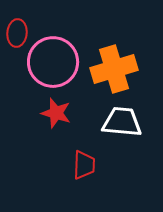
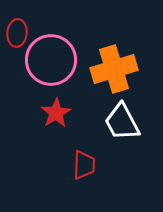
pink circle: moved 2 px left, 2 px up
red star: rotated 24 degrees clockwise
white trapezoid: rotated 123 degrees counterclockwise
